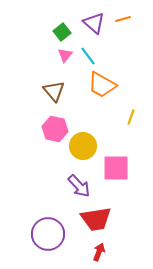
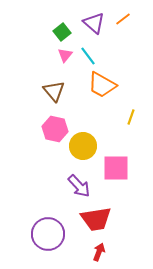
orange line: rotated 21 degrees counterclockwise
